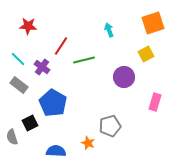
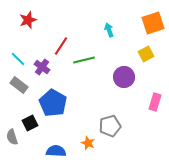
red star: moved 6 px up; rotated 24 degrees counterclockwise
